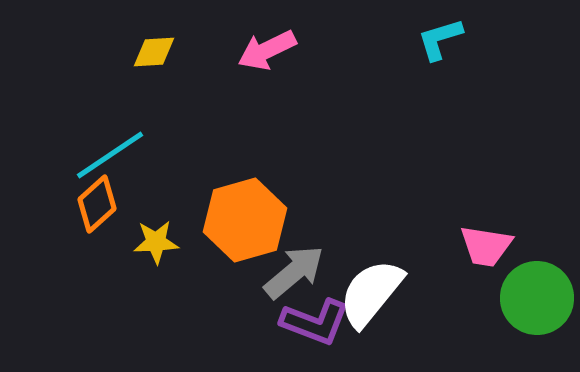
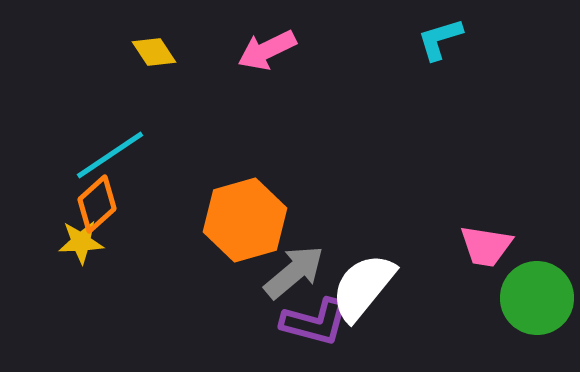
yellow diamond: rotated 60 degrees clockwise
yellow star: moved 75 px left
white semicircle: moved 8 px left, 6 px up
purple L-shape: rotated 6 degrees counterclockwise
